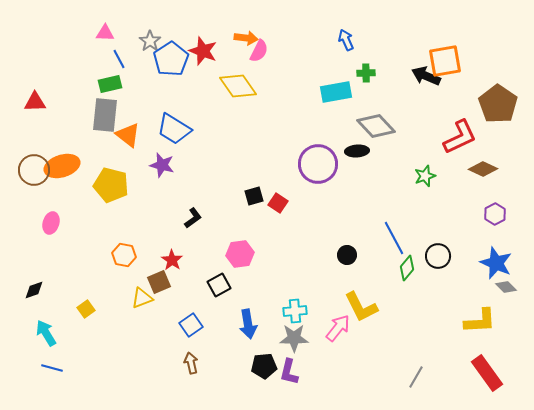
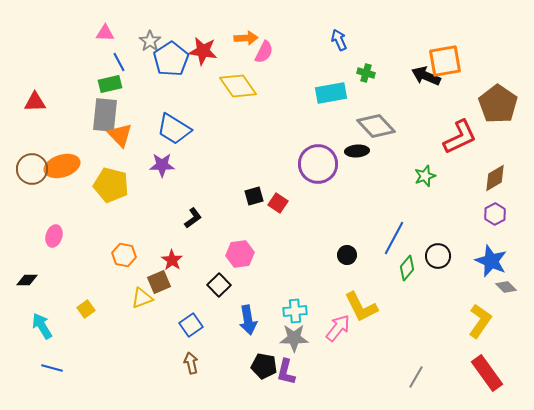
orange arrow at (246, 38): rotated 10 degrees counterclockwise
blue arrow at (346, 40): moved 7 px left
red star at (203, 51): rotated 12 degrees counterclockwise
pink semicircle at (259, 51): moved 5 px right, 1 px down
blue line at (119, 59): moved 3 px down
green cross at (366, 73): rotated 18 degrees clockwise
cyan rectangle at (336, 92): moved 5 px left, 1 px down
orange triangle at (128, 135): moved 8 px left; rotated 8 degrees clockwise
purple star at (162, 165): rotated 15 degrees counterclockwise
brown diamond at (483, 169): moved 12 px right, 9 px down; rotated 56 degrees counterclockwise
brown circle at (34, 170): moved 2 px left, 1 px up
pink ellipse at (51, 223): moved 3 px right, 13 px down
blue line at (394, 238): rotated 56 degrees clockwise
blue star at (496, 263): moved 5 px left, 2 px up
black square at (219, 285): rotated 15 degrees counterclockwise
black diamond at (34, 290): moved 7 px left, 10 px up; rotated 20 degrees clockwise
yellow L-shape at (480, 321): rotated 52 degrees counterclockwise
blue arrow at (248, 324): moved 4 px up
cyan arrow at (46, 333): moved 4 px left, 7 px up
black pentagon at (264, 366): rotated 15 degrees clockwise
purple L-shape at (289, 372): moved 3 px left
